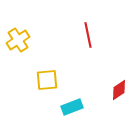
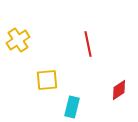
red line: moved 9 px down
cyan rectangle: rotated 55 degrees counterclockwise
